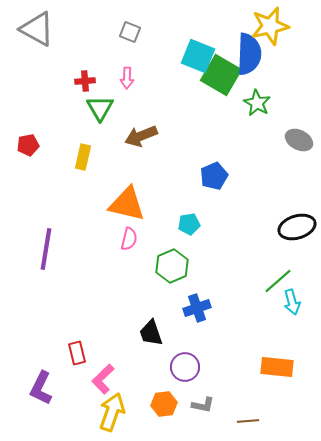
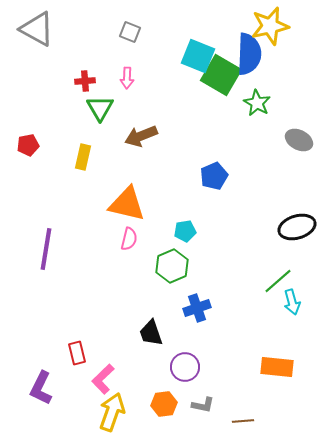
cyan pentagon: moved 4 px left, 7 px down
brown line: moved 5 px left
